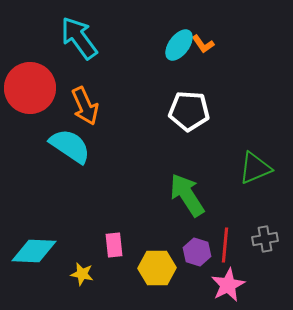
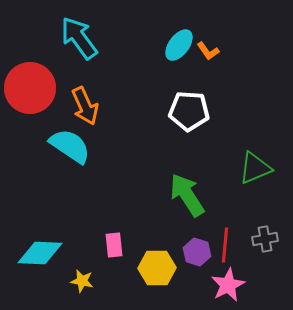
orange L-shape: moved 5 px right, 7 px down
cyan diamond: moved 6 px right, 2 px down
yellow star: moved 7 px down
